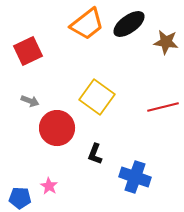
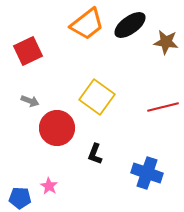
black ellipse: moved 1 px right, 1 px down
blue cross: moved 12 px right, 4 px up
